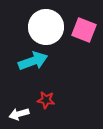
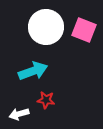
cyan arrow: moved 10 px down
